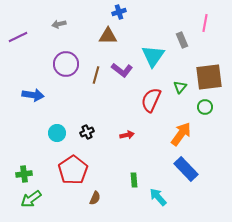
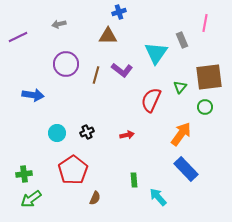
cyan triangle: moved 3 px right, 3 px up
